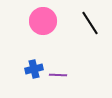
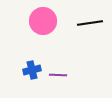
black line: rotated 65 degrees counterclockwise
blue cross: moved 2 px left, 1 px down
